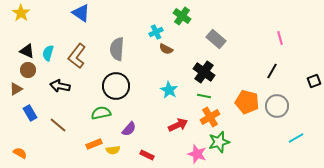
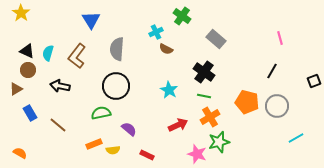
blue triangle: moved 10 px right, 7 px down; rotated 24 degrees clockwise
purple semicircle: rotated 91 degrees counterclockwise
